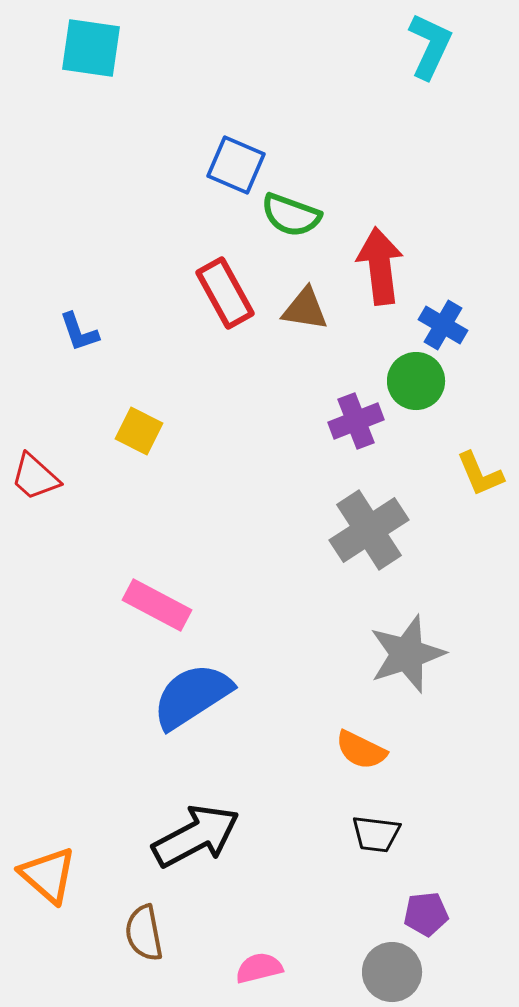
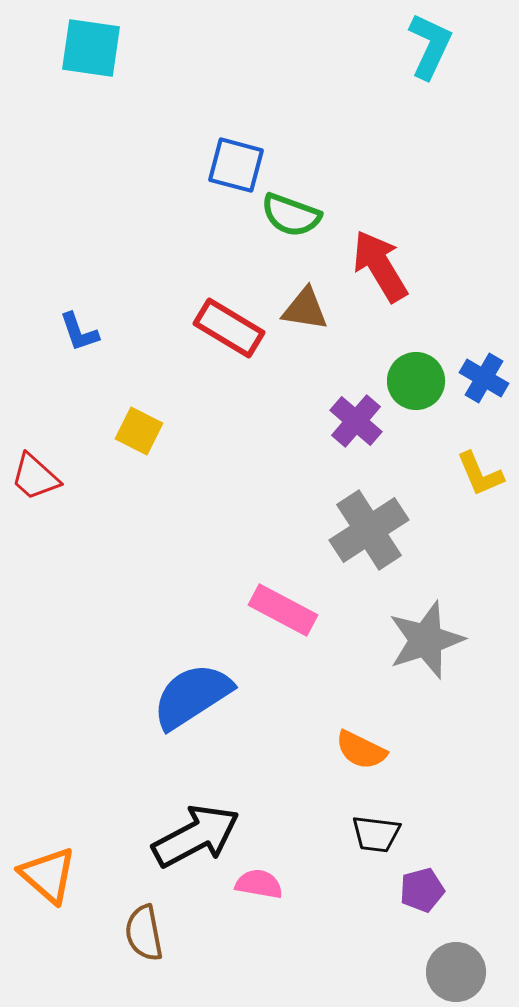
blue square: rotated 8 degrees counterclockwise
red arrow: rotated 24 degrees counterclockwise
red rectangle: moved 4 px right, 35 px down; rotated 30 degrees counterclockwise
blue cross: moved 41 px right, 53 px down
purple cross: rotated 28 degrees counterclockwise
pink rectangle: moved 126 px right, 5 px down
gray star: moved 19 px right, 14 px up
purple pentagon: moved 4 px left, 24 px up; rotated 9 degrees counterclockwise
pink semicircle: moved 84 px up; rotated 24 degrees clockwise
gray circle: moved 64 px right
